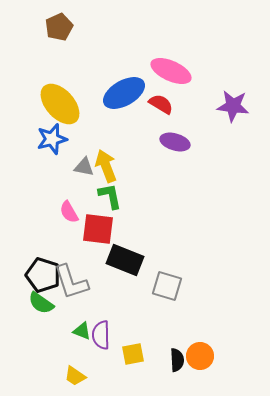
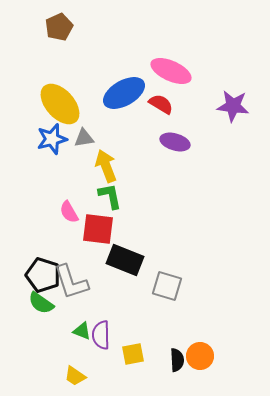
gray triangle: moved 29 px up; rotated 20 degrees counterclockwise
